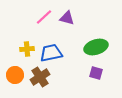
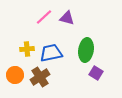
green ellipse: moved 10 px left, 3 px down; rotated 65 degrees counterclockwise
purple square: rotated 16 degrees clockwise
